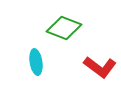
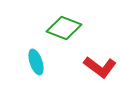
cyan ellipse: rotated 10 degrees counterclockwise
